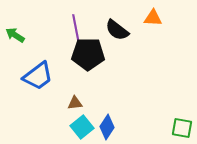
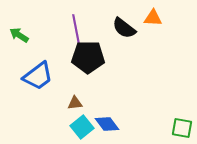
black semicircle: moved 7 px right, 2 px up
green arrow: moved 4 px right
black pentagon: moved 3 px down
blue diamond: moved 3 px up; rotated 70 degrees counterclockwise
